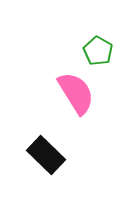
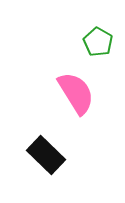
green pentagon: moved 9 px up
